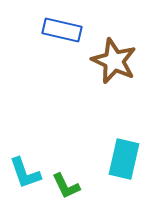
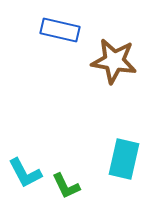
blue rectangle: moved 2 px left
brown star: rotated 15 degrees counterclockwise
cyan L-shape: rotated 9 degrees counterclockwise
